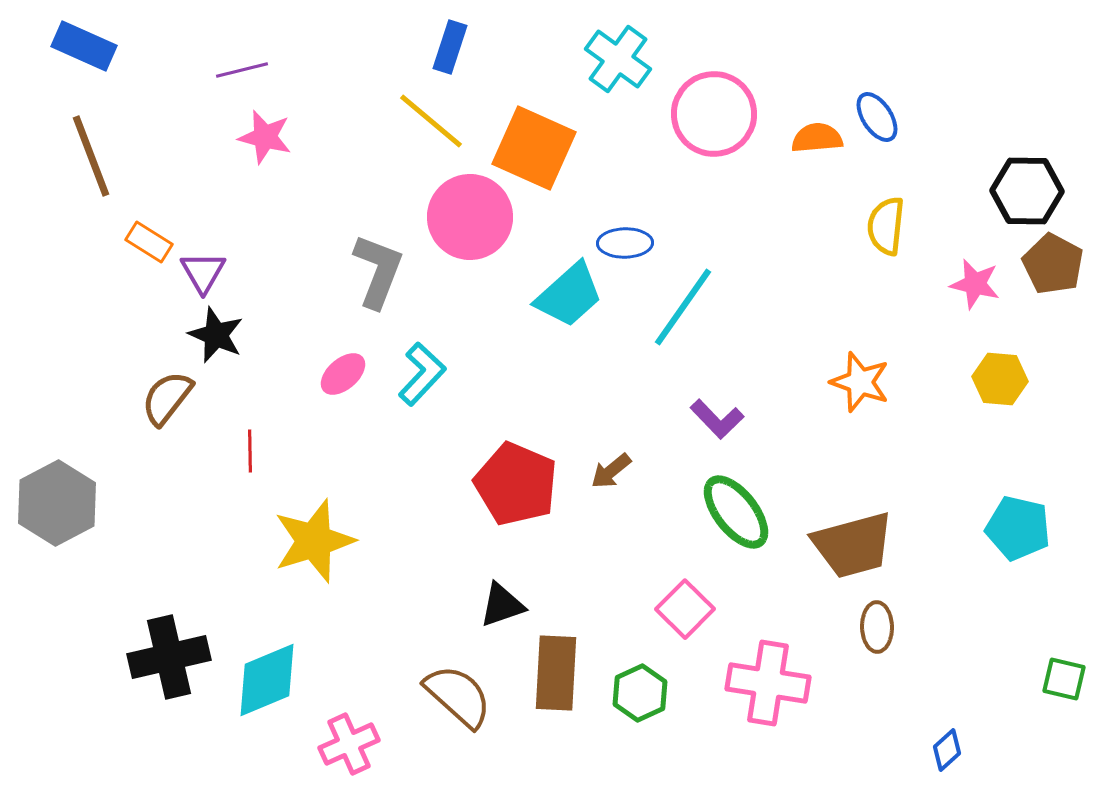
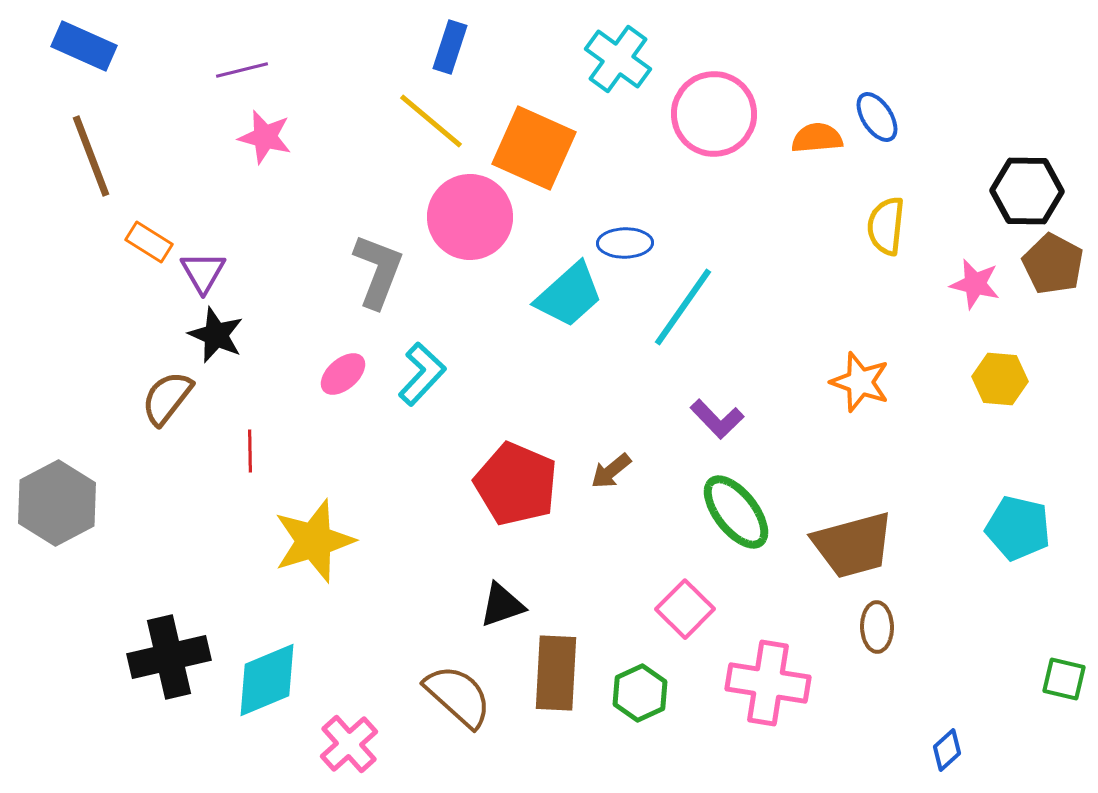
pink cross at (349, 744): rotated 18 degrees counterclockwise
